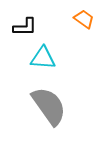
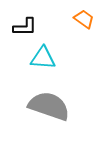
gray semicircle: rotated 36 degrees counterclockwise
